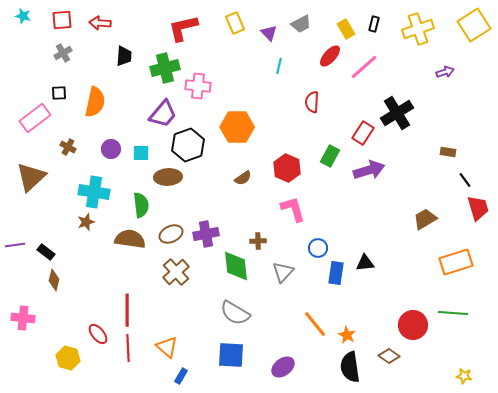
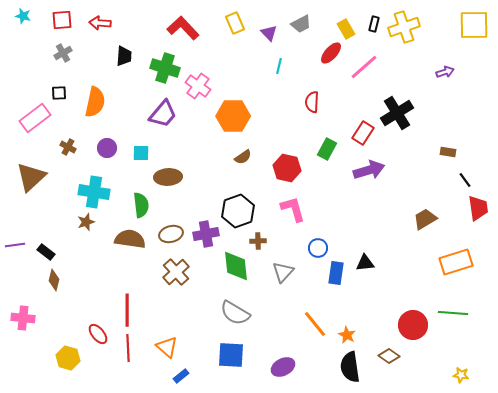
yellow square at (474, 25): rotated 32 degrees clockwise
red L-shape at (183, 28): rotated 60 degrees clockwise
yellow cross at (418, 29): moved 14 px left, 2 px up
red ellipse at (330, 56): moved 1 px right, 3 px up
green cross at (165, 68): rotated 32 degrees clockwise
pink cross at (198, 86): rotated 30 degrees clockwise
orange hexagon at (237, 127): moved 4 px left, 11 px up
black hexagon at (188, 145): moved 50 px right, 66 px down
purple circle at (111, 149): moved 4 px left, 1 px up
green rectangle at (330, 156): moved 3 px left, 7 px up
red hexagon at (287, 168): rotated 12 degrees counterclockwise
brown semicircle at (243, 178): moved 21 px up
red trapezoid at (478, 208): rotated 8 degrees clockwise
brown ellipse at (171, 234): rotated 10 degrees clockwise
purple ellipse at (283, 367): rotated 10 degrees clockwise
blue rectangle at (181, 376): rotated 21 degrees clockwise
yellow star at (464, 376): moved 3 px left, 1 px up
